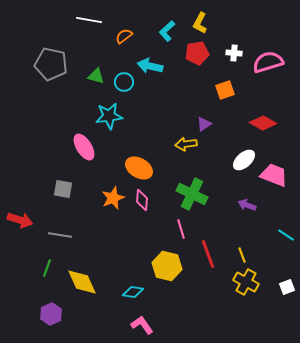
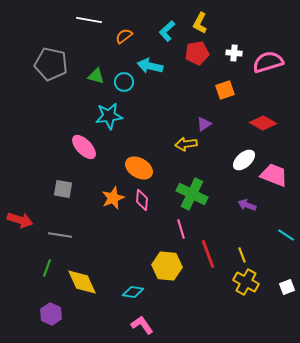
pink ellipse: rotated 12 degrees counterclockwise
yellow hexagon: rotated 8 degrees counterclockwise
purple hexagon: rotated 10 degrees counterclockwise
